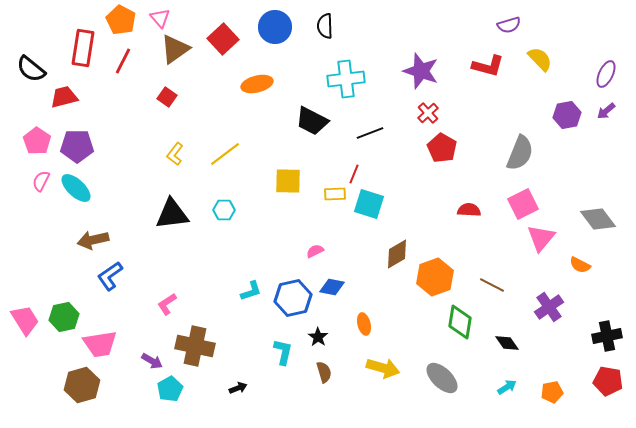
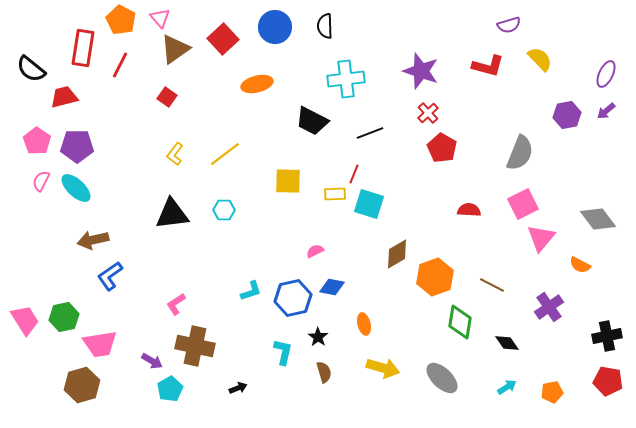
red line at (123, 61): moved 3 px left, 4 px down
pink L-shape at (167, 304): moved 9 px right
